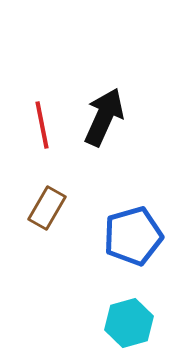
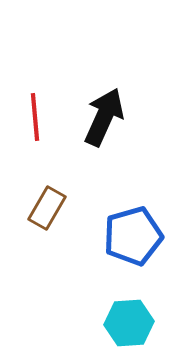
red line: moved 7 px left, 8 px up; rotated 6 degrees clockwise
cyan hexagon: rotated 12 degrees clockwise
